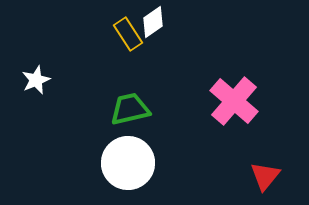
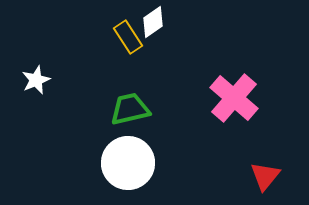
yellow rectangle: moved 3 px down
pink cross: moved 3 px up
